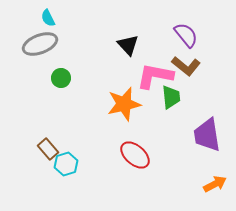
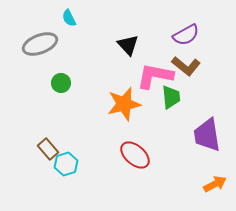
cyan semicircle: moved 21 px right
purple semicircle: rotated 100 degrees clockwise
green circle: moved 5 px down
